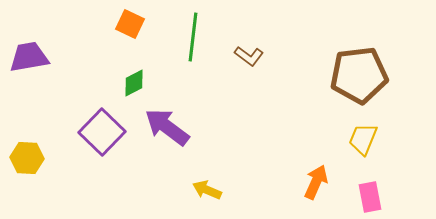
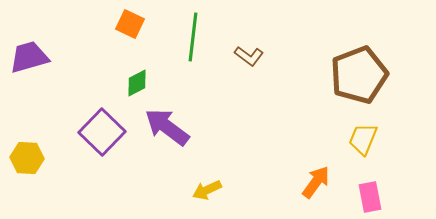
purple trapezoid: rotated 6 degrees counterclockwise
brown pentagon: rotated 14 degrees counterclockwise
green diamond: moved 3 px right
orange arrow: rotated 12 degrees clockwise
yellow arrow: rotated 48 degrees counterclockwise
